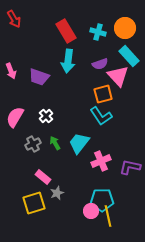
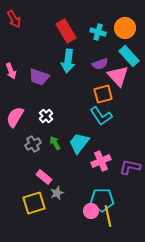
pink rectangle: moved 1 px right
